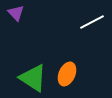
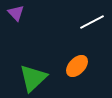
orange ellipse: moved 10 px right, 8 px up; rotated 20 degrees clockwise
green triangle: rotated 44 degrees clockwise
